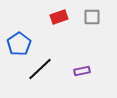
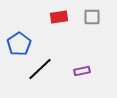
red rectangle: rotated 12 degrees clockwise
